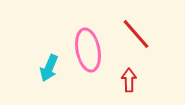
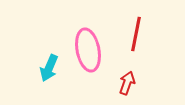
red line: rotated 52 degrees clockwise
red arrow: moved 2 px left, 3 px down; rotated 20 degrees clockwise
